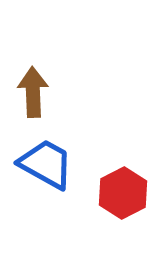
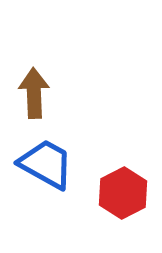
brown arrow: moved 1 px right, 1 px down
